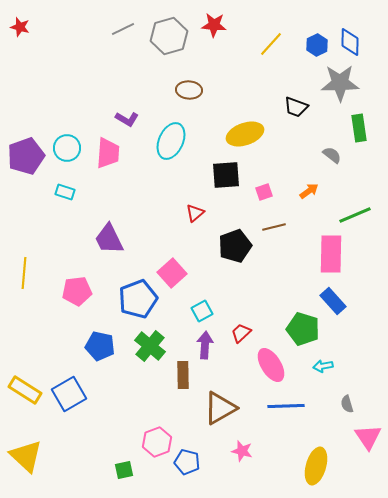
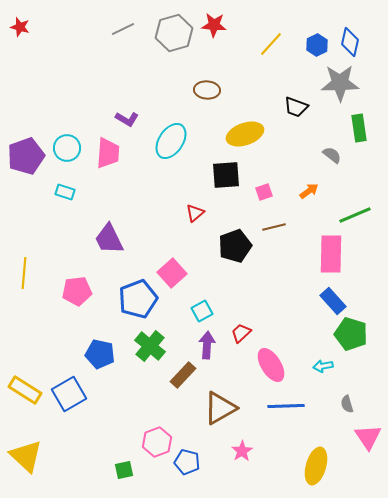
gray hexagon at (169, 36): moved 5 px right, 3 px up
blue diamond at (350, 42): rotated 12 degrees clockwise
brown ellipse at (189, 90): moved 18 px right
cyan ellipse at (171, 141): rotated 9 degrees clockwise
green pentagon at (303, 329): moved 48 px right, 5 px down
purple arrow at (205, 345): moved 2 px right
blue pentagon at (100, 346): moved 8 px down
brown rectangle at (183, 375): rotated 44 degrees clockwise
pink star at (242, 451): rotated 25 degrees clockwise
